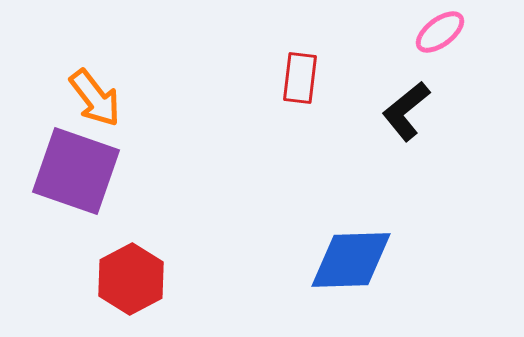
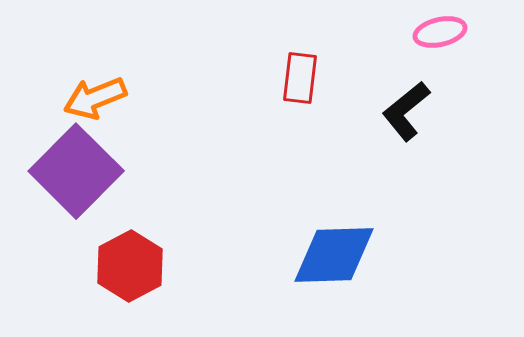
pink ellipse: rotated 24 degrees clockwise
orange arrow: rotated 106 degrees clockwise
purple square: rotated 26 degrees clockwise
blue diamond: moved 17 px left, 5 px up
red hexagon: moved 1 px left, 13 px up
